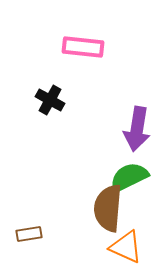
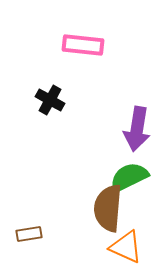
pink rectangle: moved 2 px up
